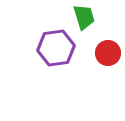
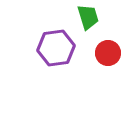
green trapezoid: moved 4 px right
